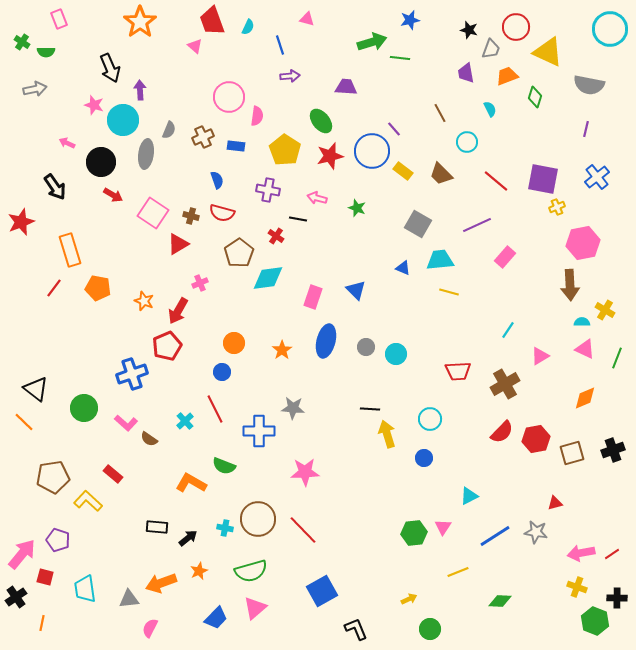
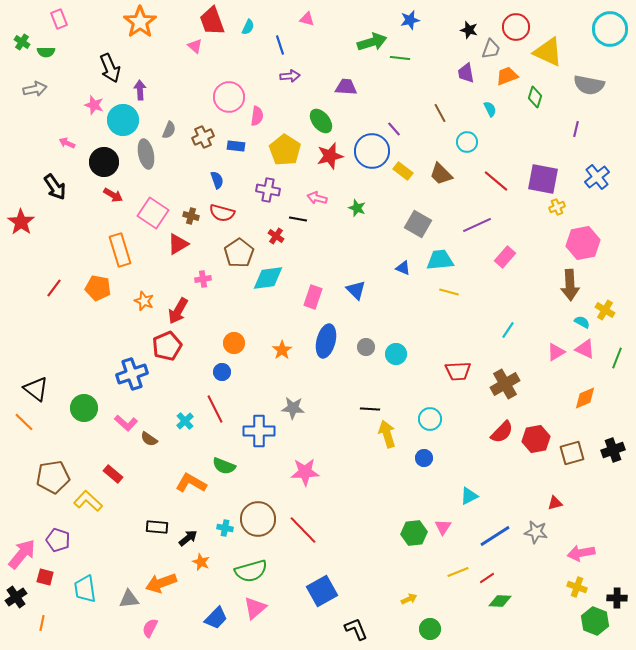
purple line at (586, 129): moved 10 px left
gray ellipse at (146, 154): rotated 20 degrees counterclockwise
black circle at (101, 162): moved 3 px right
red star at (21, 222): rotated 16 degrees counterclockwise
orange rectangle at (70, 250): moved 50 px right
pink cross at (200, 283): moved 3 px right, 4 px up; rotated 14 degrees clockwise
cyan semicircle at (582, 322): rotated 28 degrees clockwise
pink triangle at (540, 356): moved 16 px right, 4 px up
red line at (612, 554): moved 125 px left, 24 px down
orange star at (199, 571): moved 2 px right, 9 px up; rotated 24 degrees counterclockwise
